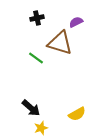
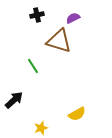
black cross: moved 3 px up
purple semicircle: moved 3 px left, 4 px up
brown triangle: moved 1 px left, 2 px up
green line: moved 3 px left, 8 px down; rotated 21 degrees clockwise
black arrow: moved 17 px left, 8 px up; rotated 84 degrees counterclockwise
